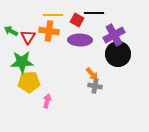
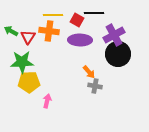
orange arrow: moved 3 px left, 2 px up
